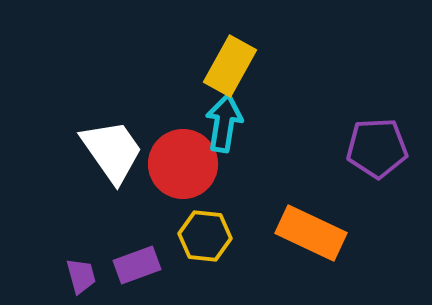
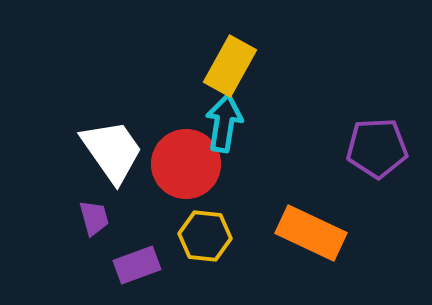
red circle: moved 3 px right
purple trapezoid: moved 13 px right, 58 px up
